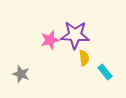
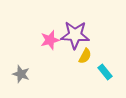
yellow semicircle: moved 1 px right, 2 px up; rotated 35 degrees clockwise
